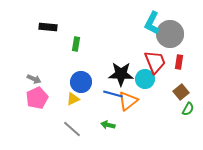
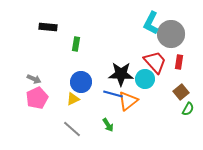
cyan L-shape: moved 1 px left
gray circle: moved 1 px right
red trapezoid: rotated 20 degrees counterclockwise
green arrow: rotated 136 degrees counterclockwise
